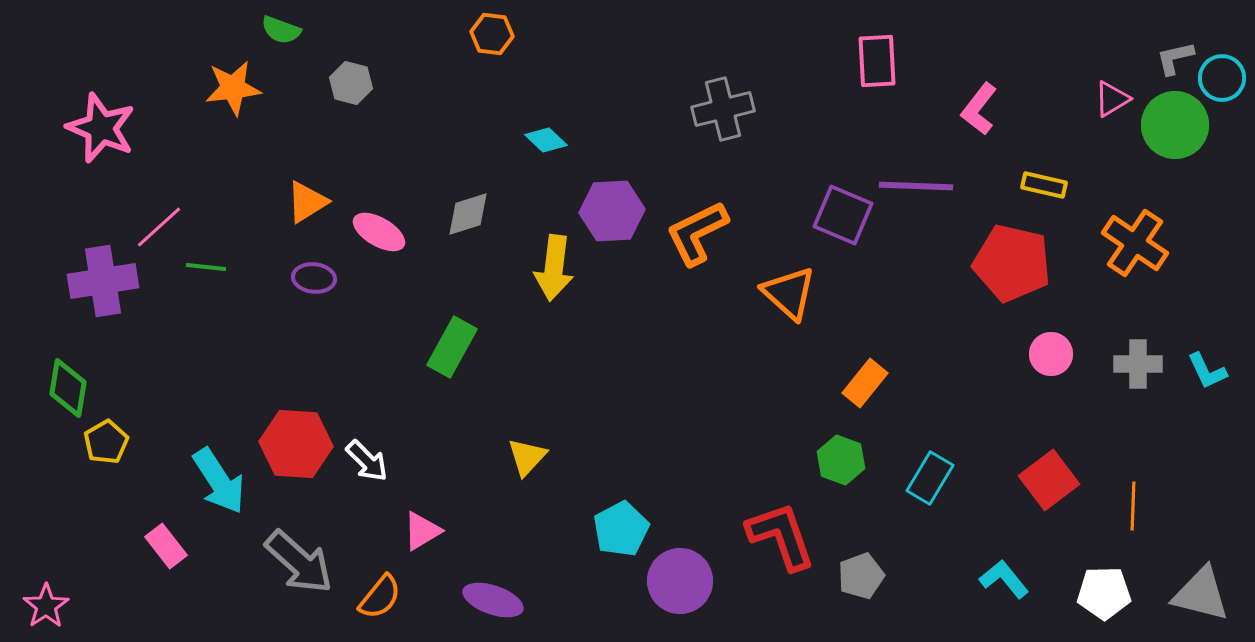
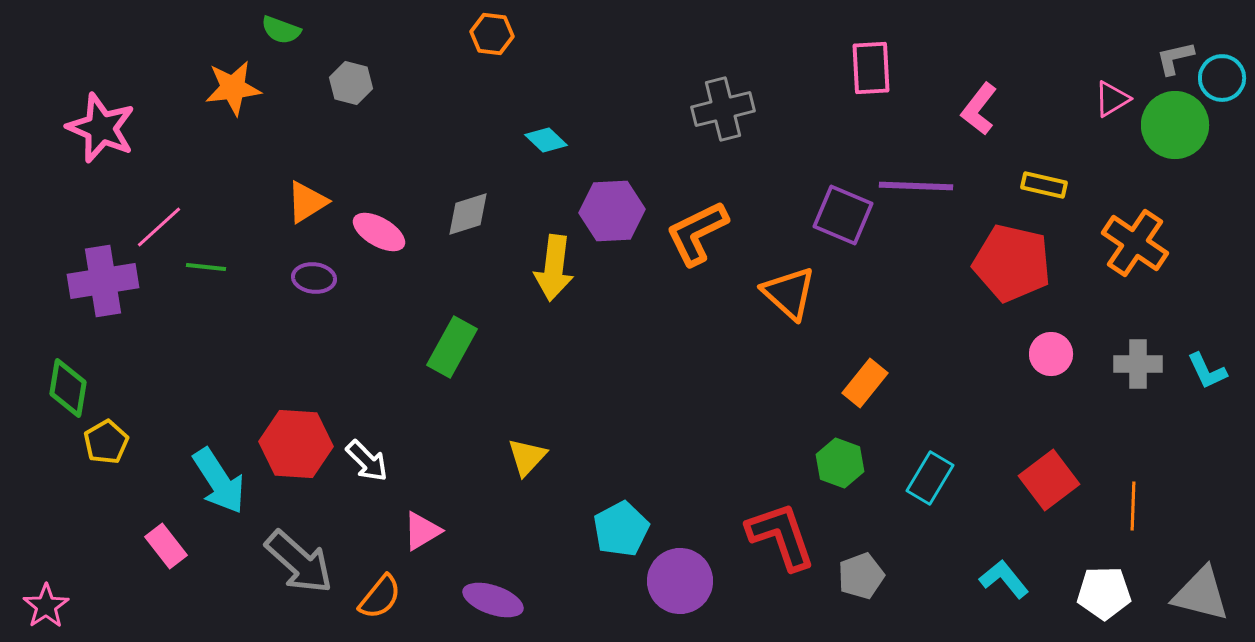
pink rectangle at (877, 61): moved 6 px left, 7 px down
green hexagon at (841, 460): moved 1 px left, 3 px down
